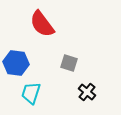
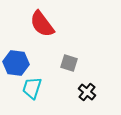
cyan trapezoid: moved 1 px right, 5 px up
